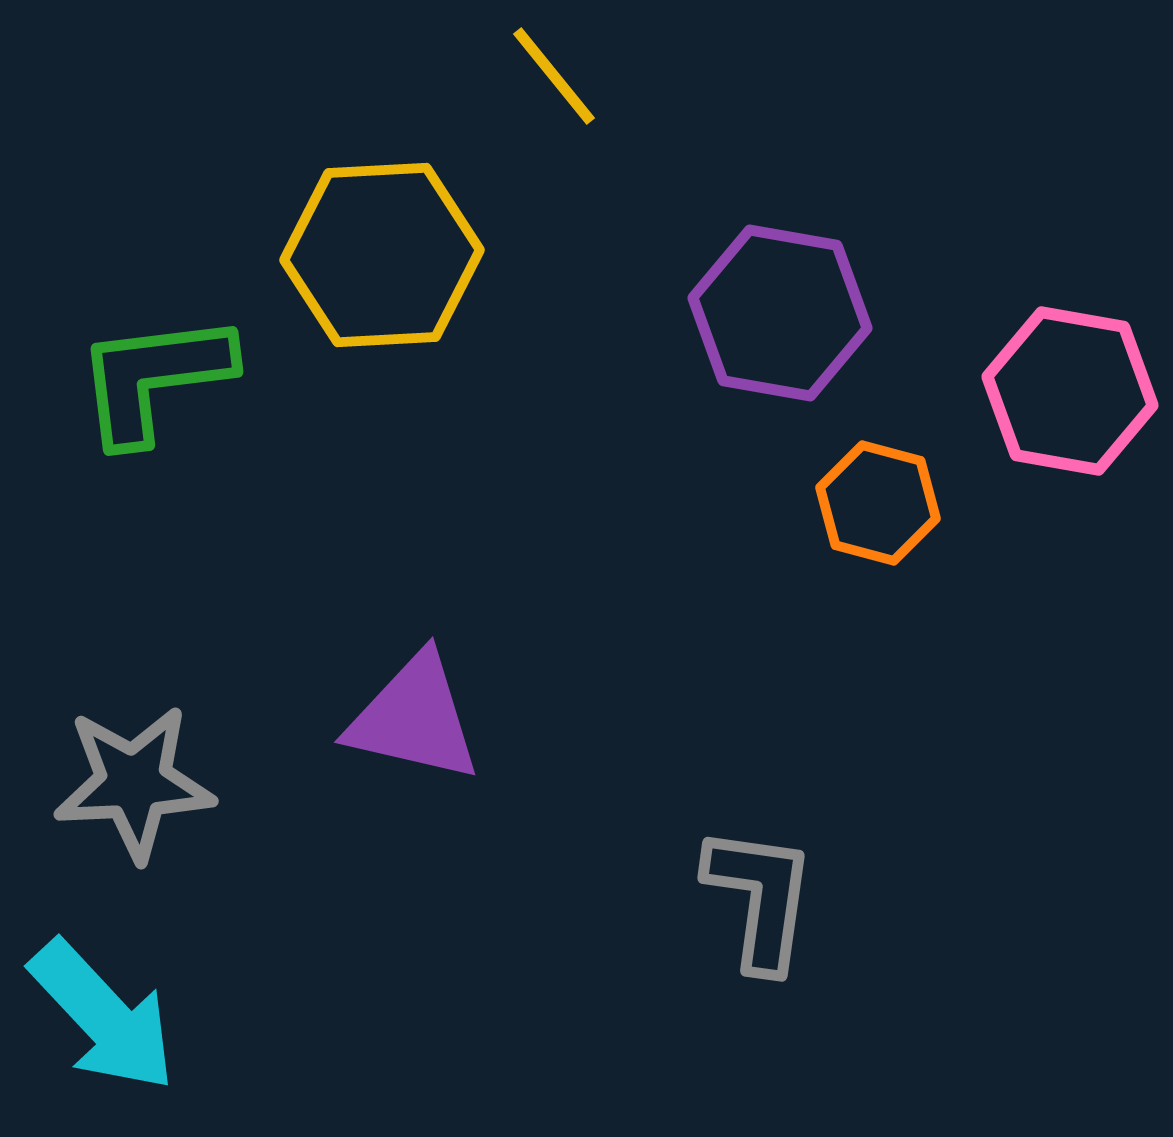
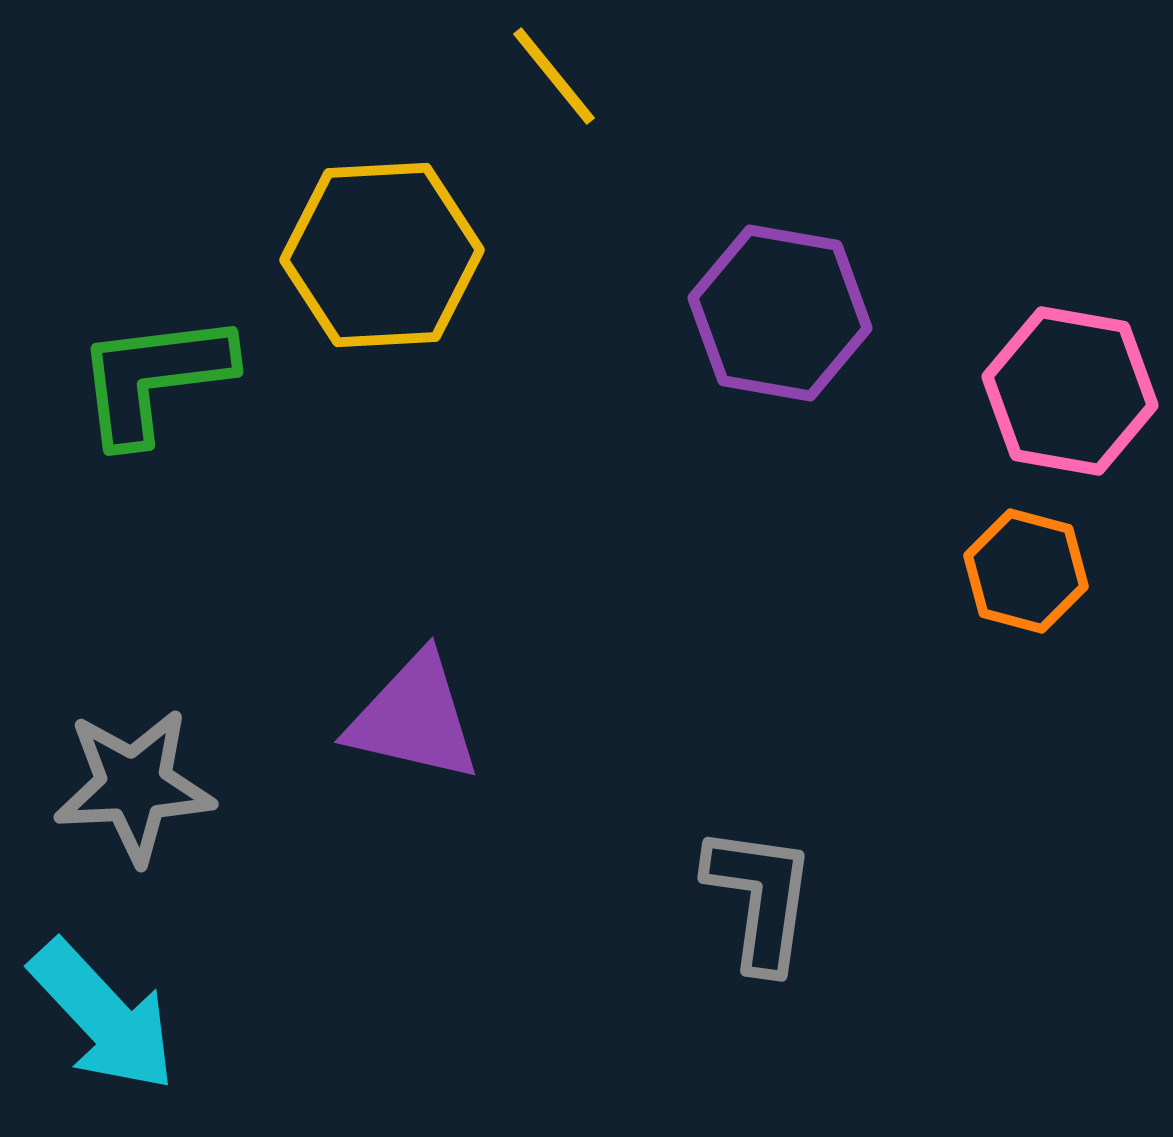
orange hexagon: moved 148 px right, 68 px down
gray star: moved 3 px down
